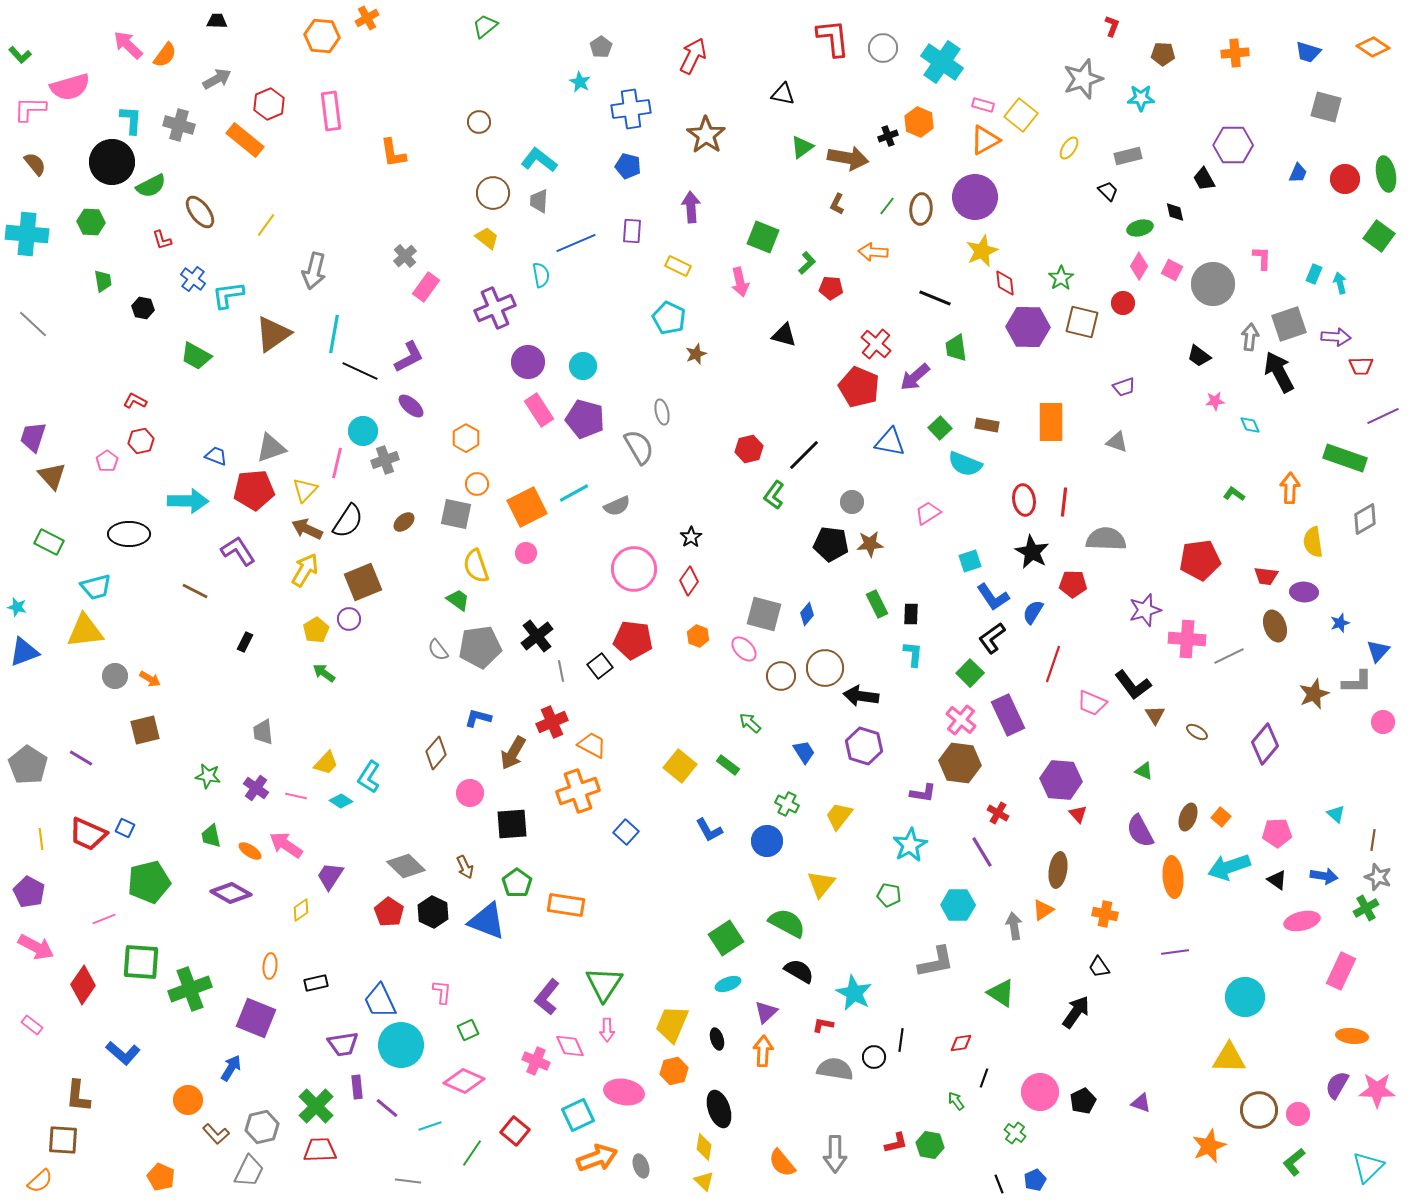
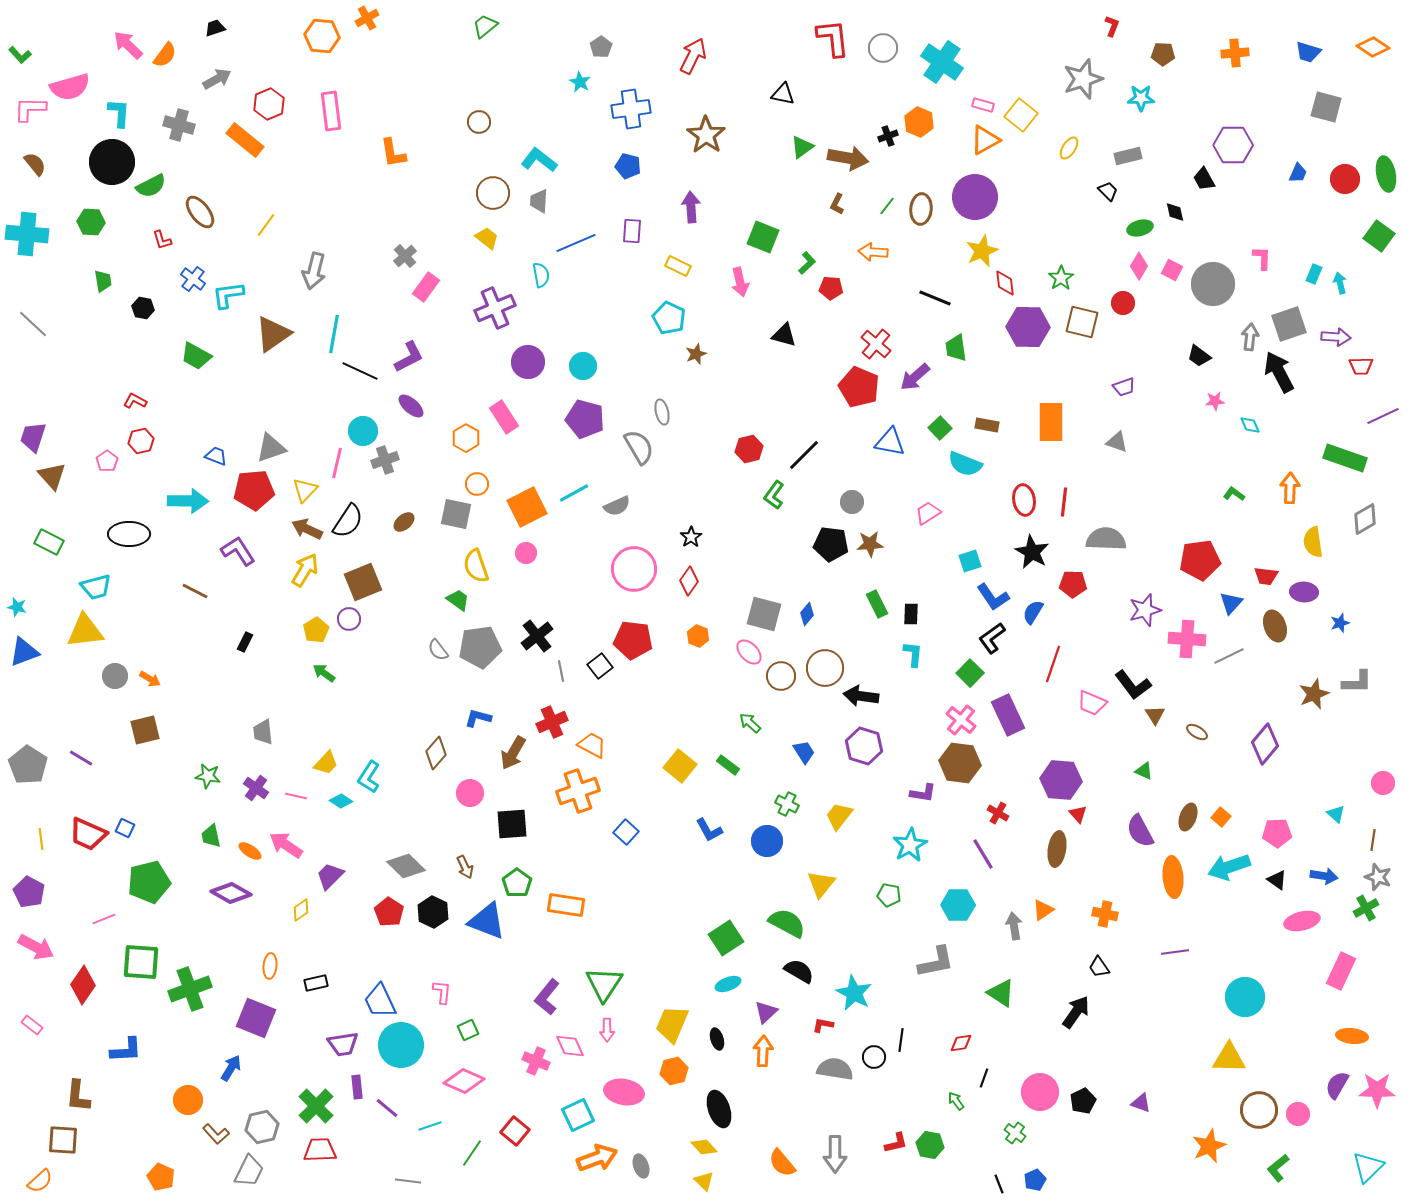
black trapezoid at (217, 21): moved 2 px left, 7 px down; rotated 20 degrees counterclockwise
cyan L-shape at (131, 120): moved 12 px left, 7 px up
pink rectangle at (539, 410): moved 35 px left, 7 px down
pink ellipse at (744, 649): moved 5 px right, 3 px down
blue triangle at (1378, 651): moved 147 px left, 48 px up
pink circle at (1383, 722): moved 61 px down
purple line at (982, 852): moved 1 px right, 2 px down
brown ellipse at (1058, 870): moved 1 px left, 21 px up
purple trapezoid at (330, 876): rotated 12 degrees clockwise
blue L-shape at (123, 1053): moved 3 px right, 3 px up; rotated 44 degrees counterclockwise
yellow diamond at (704, 1147): rotated 52 degrees counterclockwise
green L-shape at (1294, 1162): moved 16 px left, 6 px down
